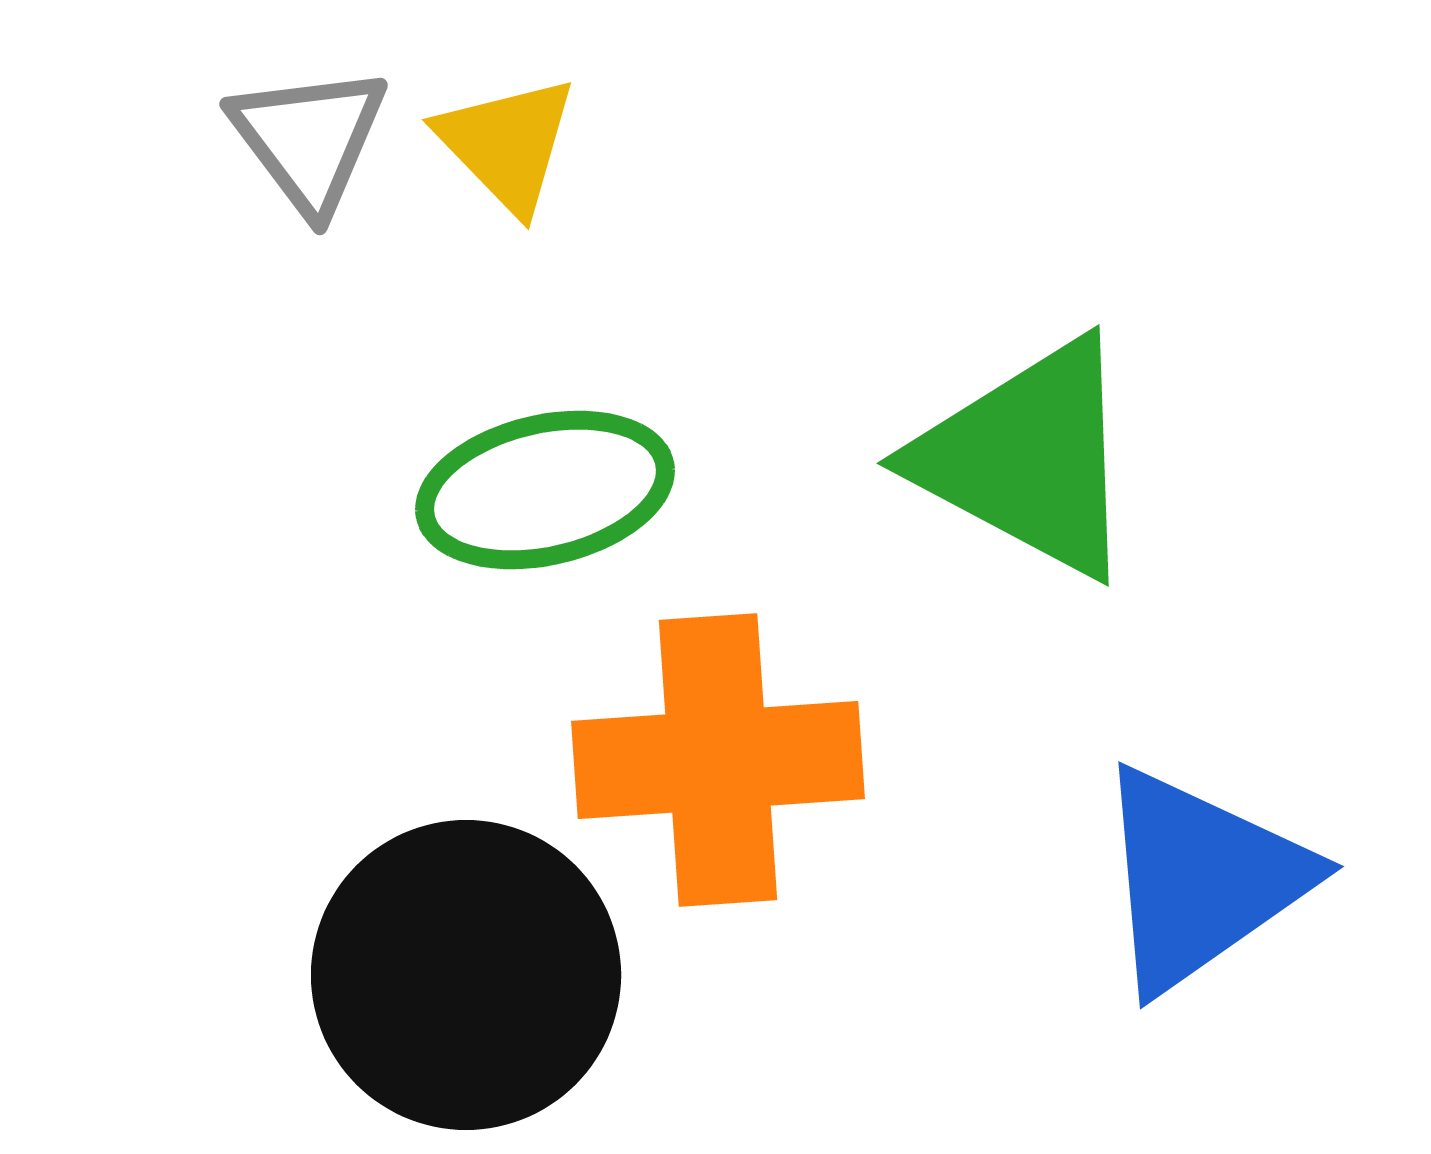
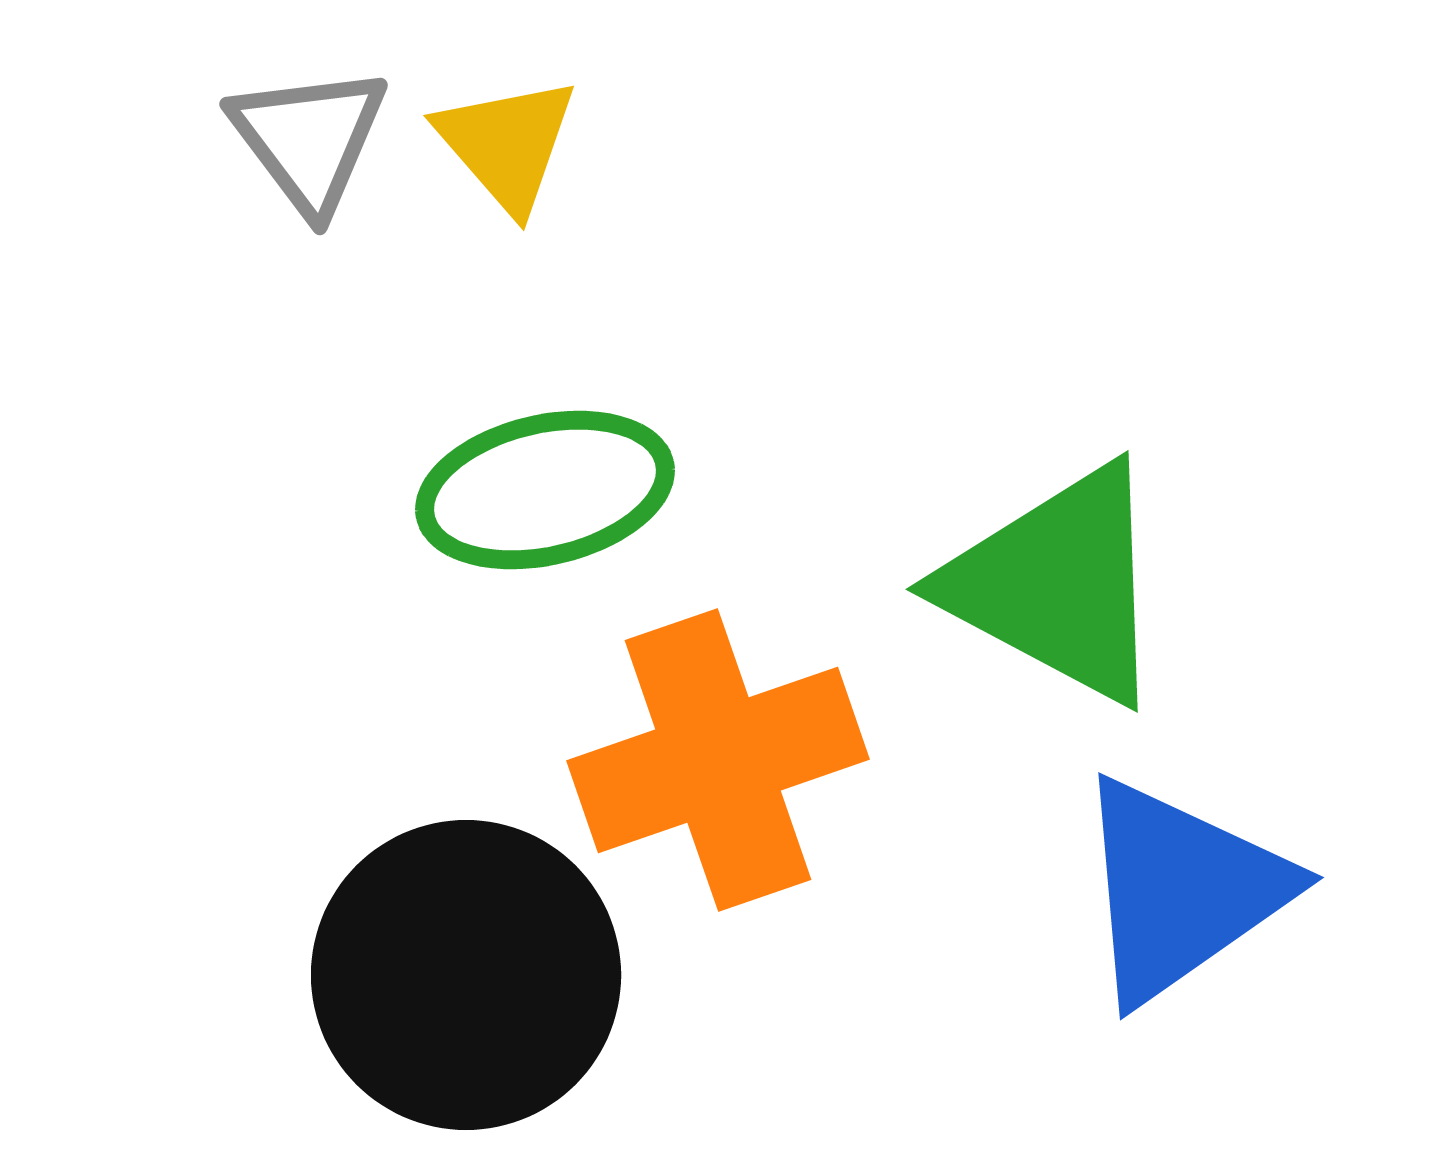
yellow triangle: rotated 3 degrees clockwise
green triangle: moved 29 px right, 126 px down
orange cross: rotated 15 degrees counterclockwise
blue triangle: moved 20 px left, 11 px down
